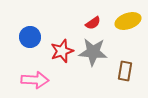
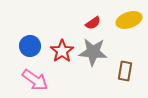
yellow ellipse: moved 1 px right, 1 px up
blue circle: moved 9 px down
red star: rotated 15 degrees counterclockwise
pink arrow: rotated 32 degrees clockwise
